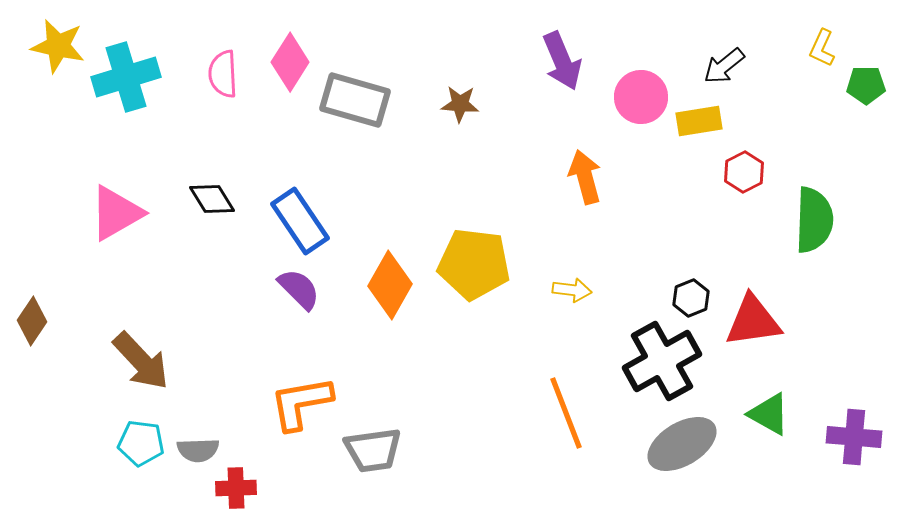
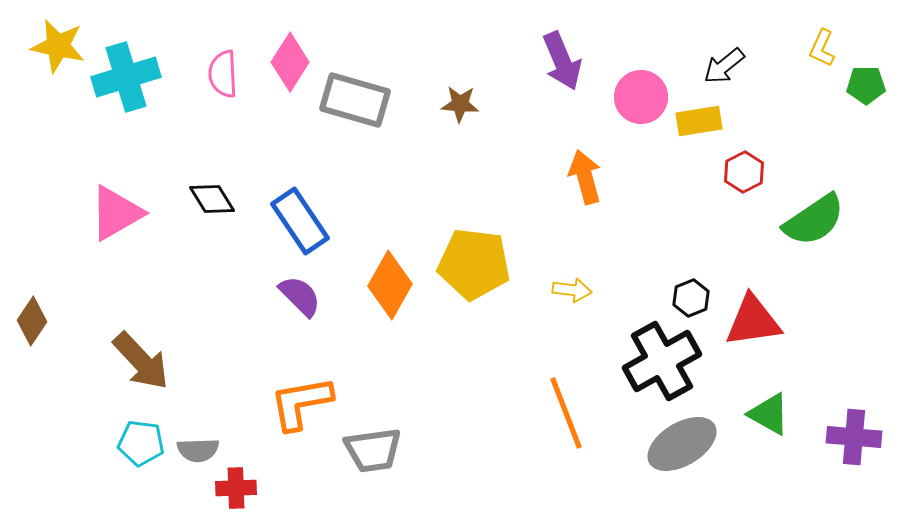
green semicircle: rotated 54 degrees clockwise
purple semicircle: moved 1 px right, 7 px down
